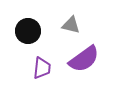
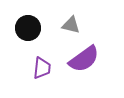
black circle: moved 3 px up
